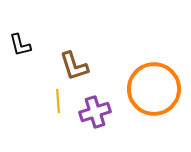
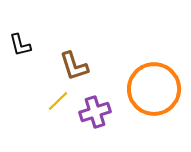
yellow line: rotated 50 degrees clockwise
